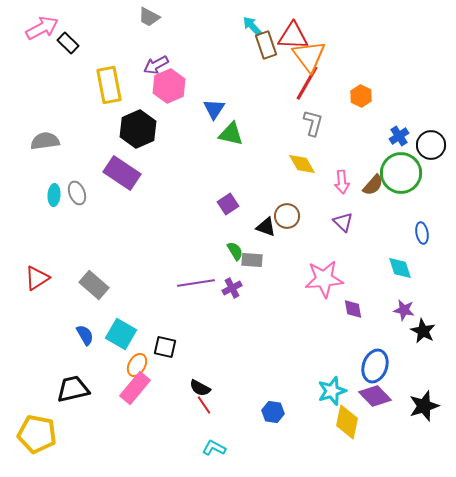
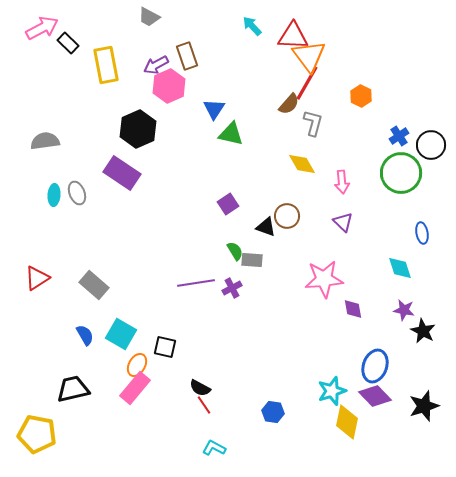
brown rectangle at (266, 45): moved 79 px left, 11 px down
yellow rectangle at (109, 85): moved 3 px left, 20 px up
brown semicircle at (373, 185): moved 84 px left, 81 px up
